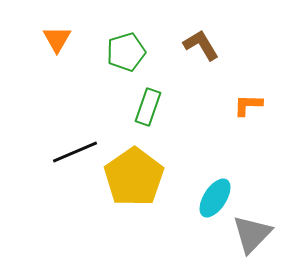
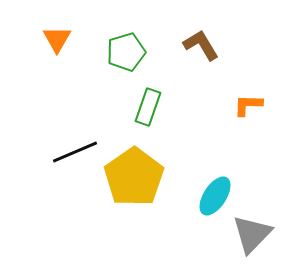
cyan ellipse: moved 2 px up
